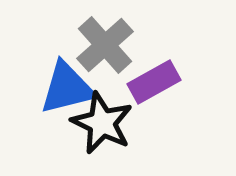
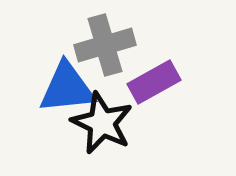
gray cross: rotated 26 degrees clockwise
blue triangle: rotated 8 degrees clockwise
